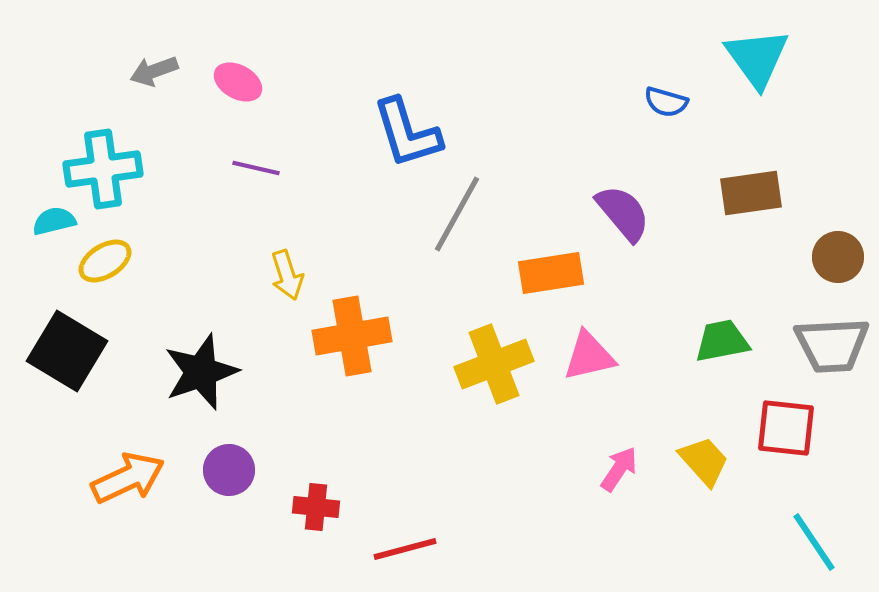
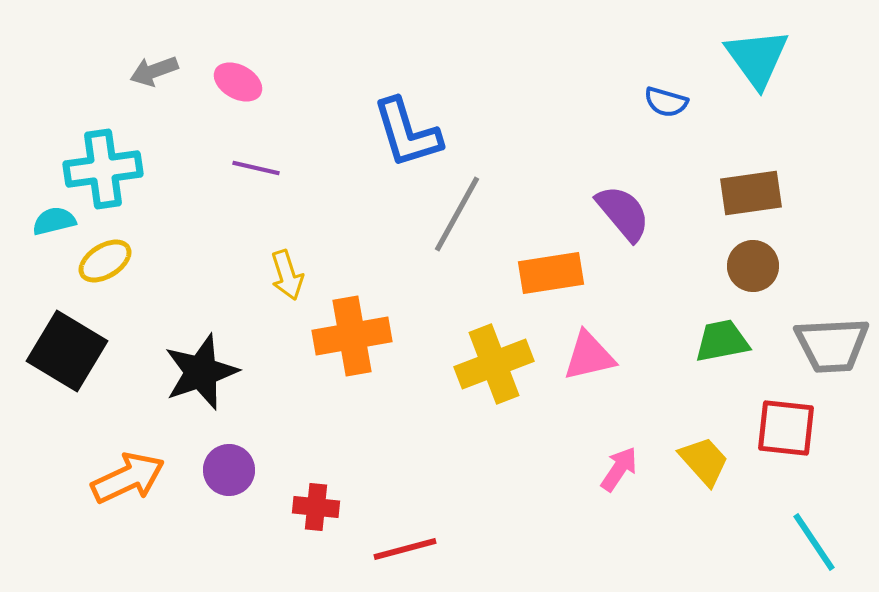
brown circle: moved 85 px left, 9 px down
